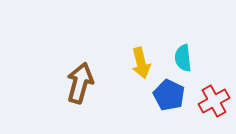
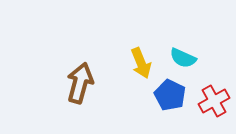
cyan semicircle: rotated 60 degrees counterclockwise
yellow arrow: rotated 8 degrees counterclockwise
blue pentagon: moved 1 px right
